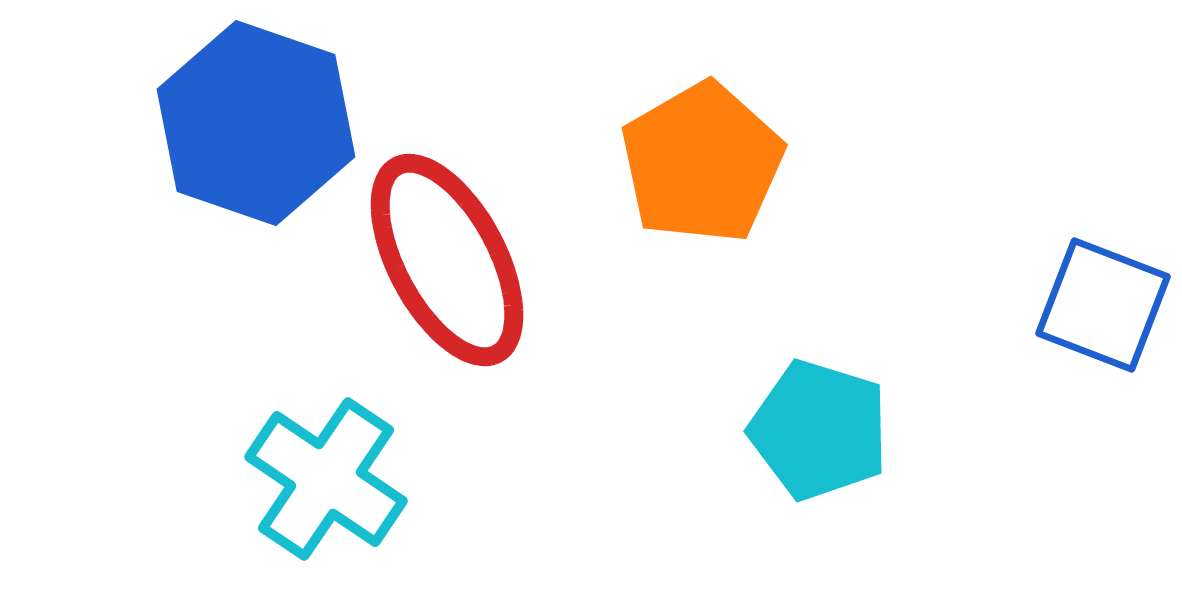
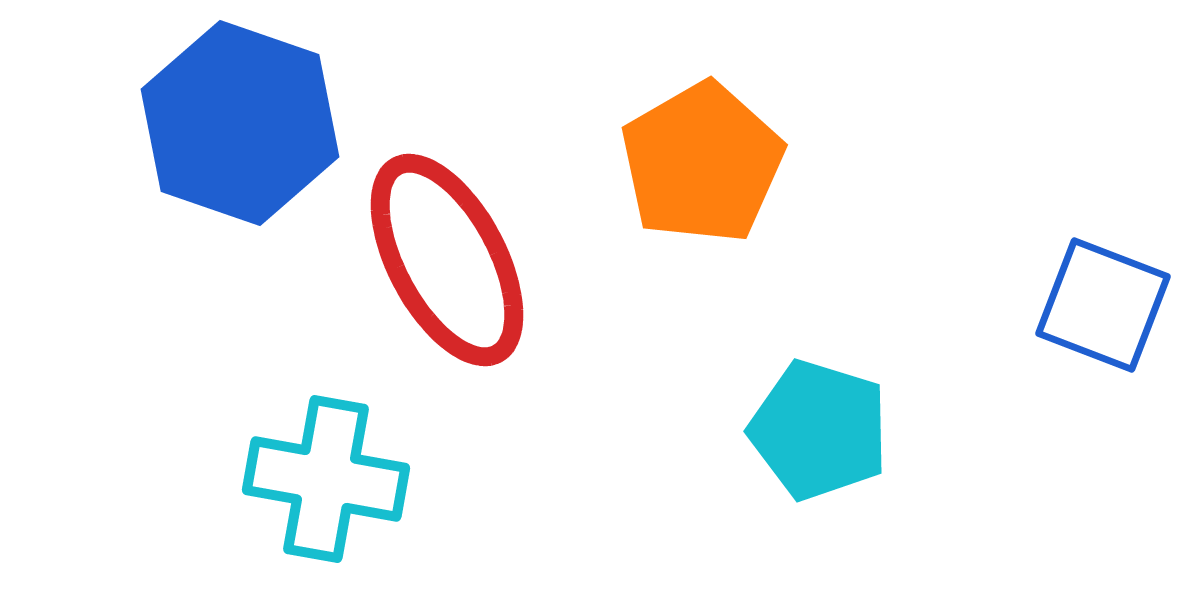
blue hexagon: moved 16 px left
cyan cross: rotated 24 degrees counterclockwise
